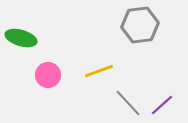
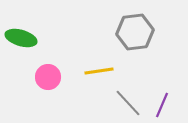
gray hexagon: moved 5 px left, 7 px down
yellow line: rotated 12 degrees clockwise
pink circle: moved 2 px down
purple line: rotated 25 degrees counterclockwise
